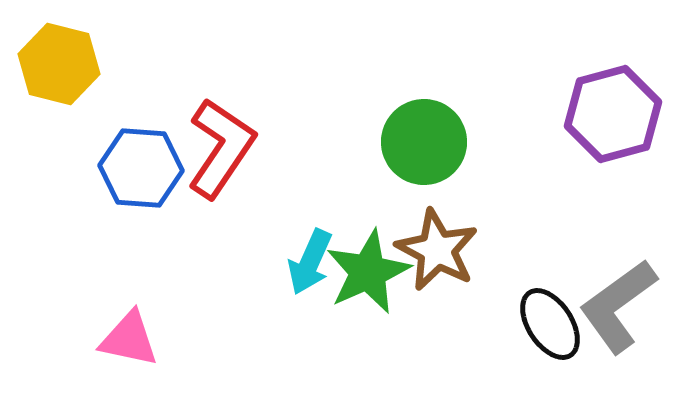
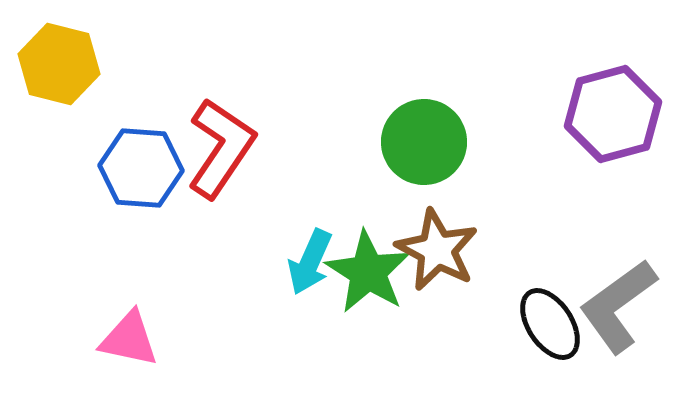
green star: rotated 16 degrees counterclockwise
